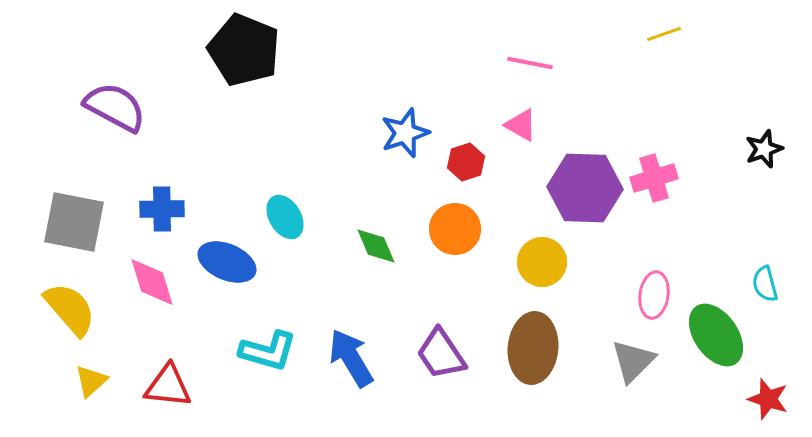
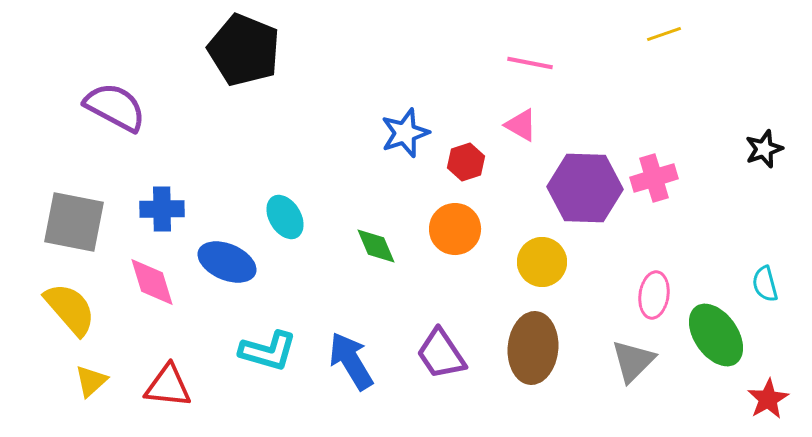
blue arrow: moved 3 px down
red star: rotated 24 degrees clockwise
